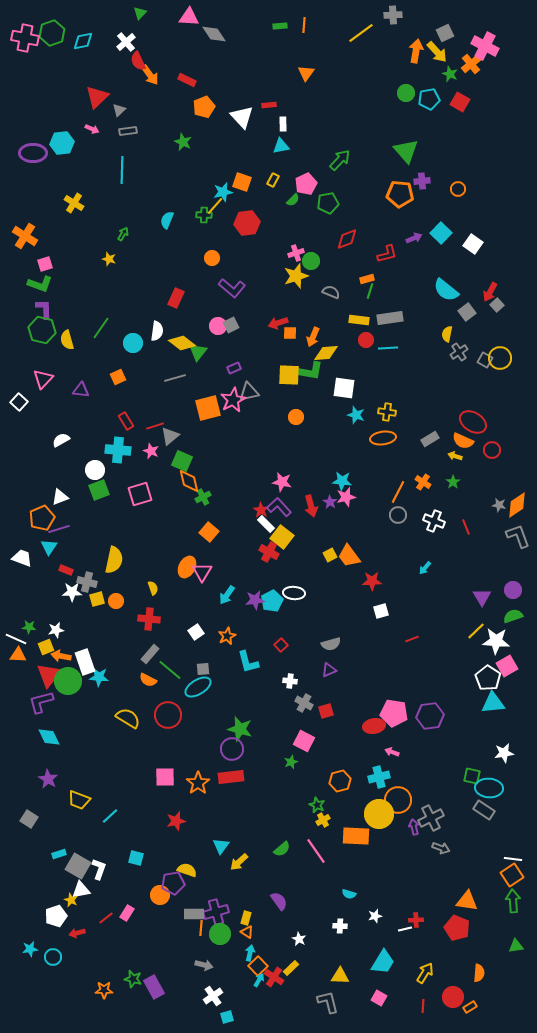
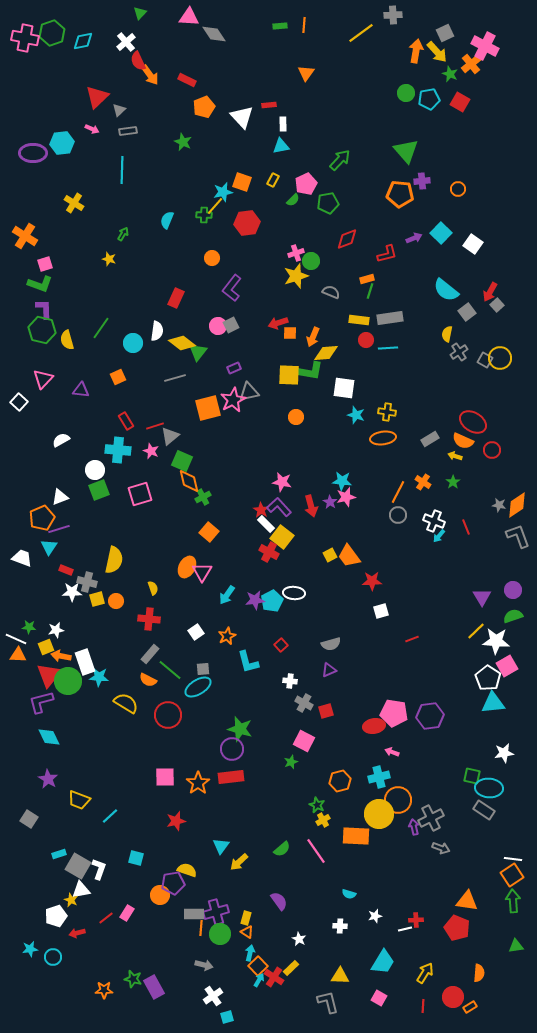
purple L-shape at (232, 288): rotated 88 degrees clockwise
cyan arrow at (425, 568): moved 14 px right, 32 px up
yellow semicircle at (128, 718): moved 2 px left, 15 px up
